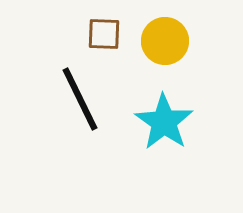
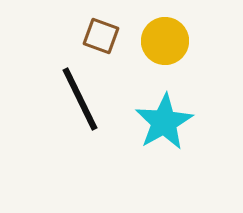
brown square: moved 3 px left, 2 px down; rotated 18 degrees clockwise
cyan star: rotated 8 degrees clockwise
